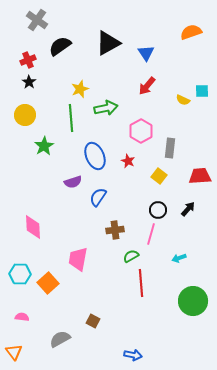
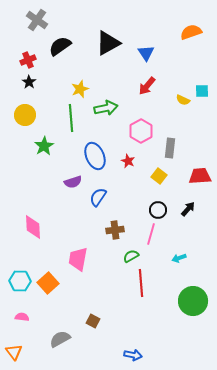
cyan hexagon: moved 7 px down
